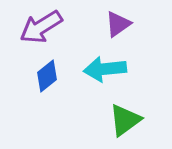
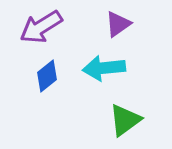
cyan arrow: moved 1 px left, 1 px up
